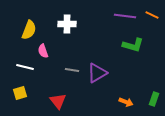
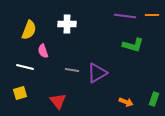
orange line: rotated 24 degrees counterclockwise
